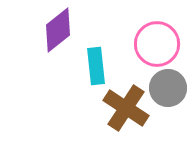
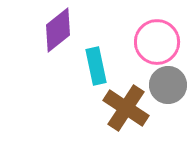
pink circle: moved 2 px up
cyan rectangle: rotated 6 degrees counterclockwise
gray circle: moved 3 px up
